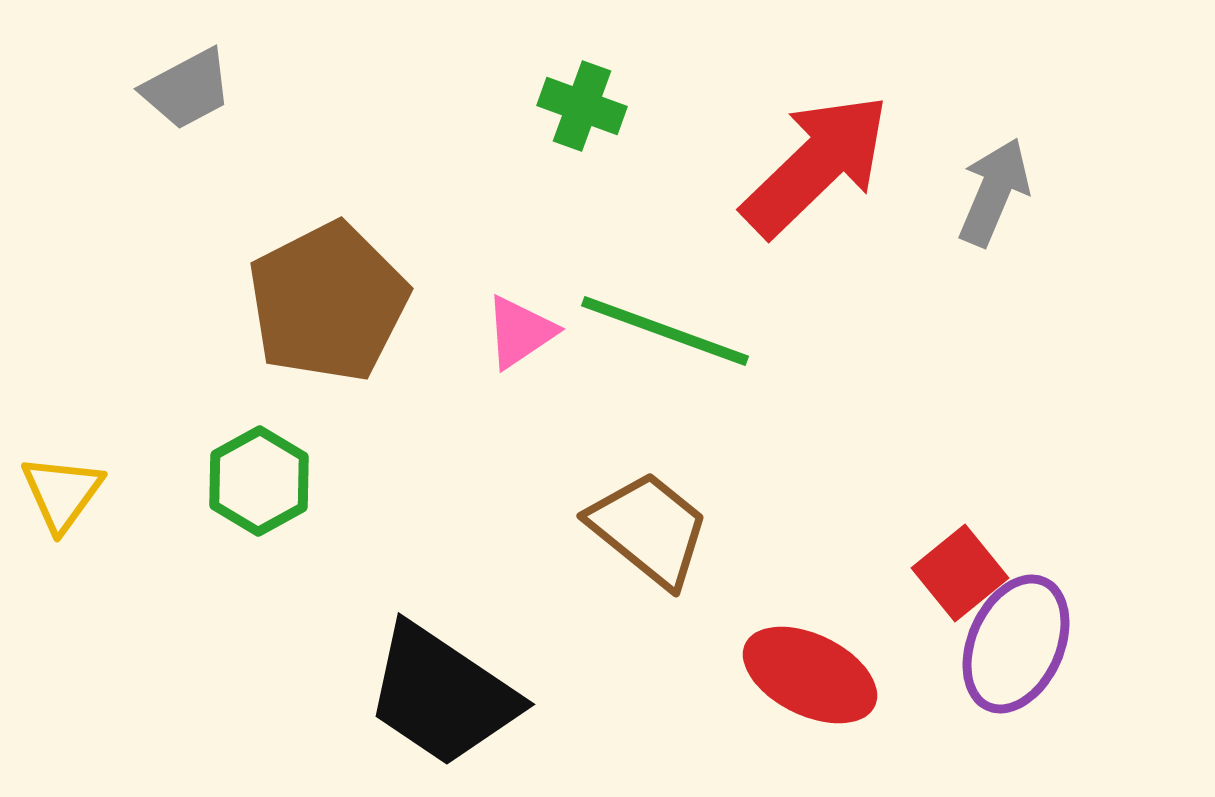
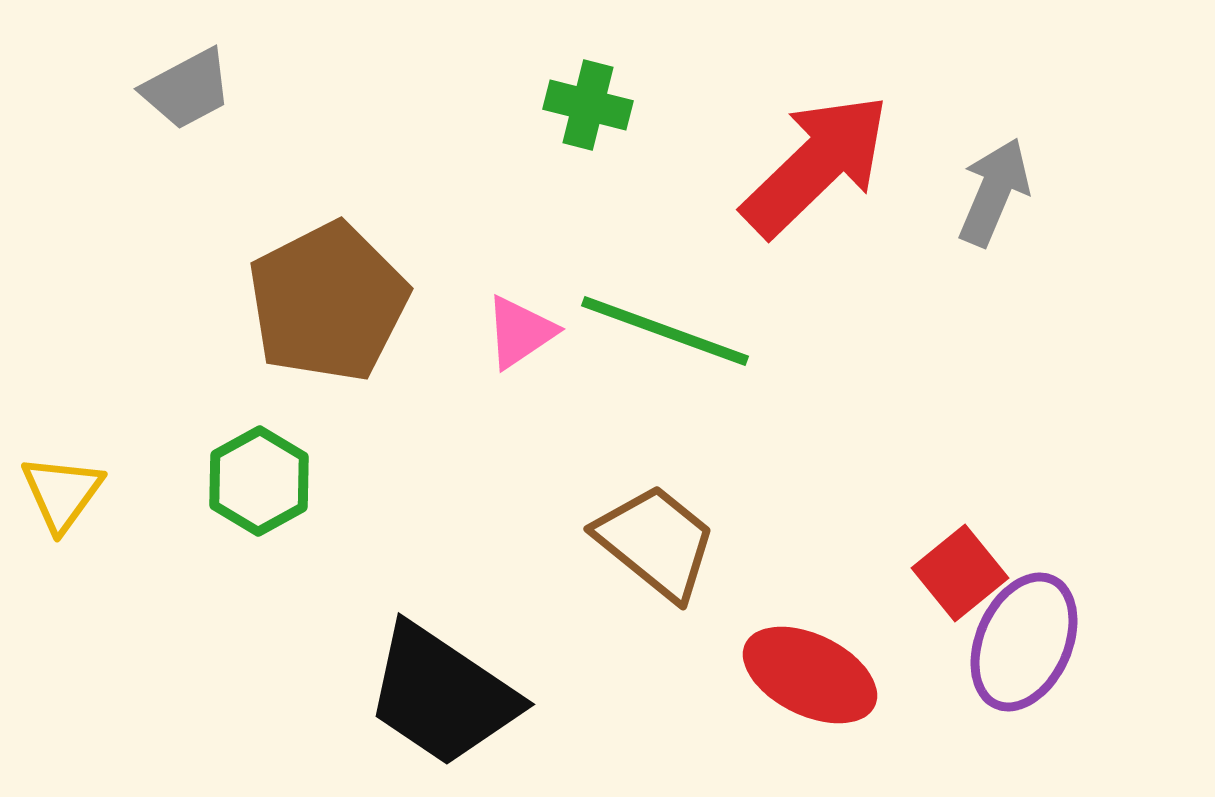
green cross: moved 6 px right, 1 px up; rotated 6 degrees counterclockwise
brown trapezoid: moved 7 px right, 13 px down
purple ellipse: moved 8 px right, 2 px up
